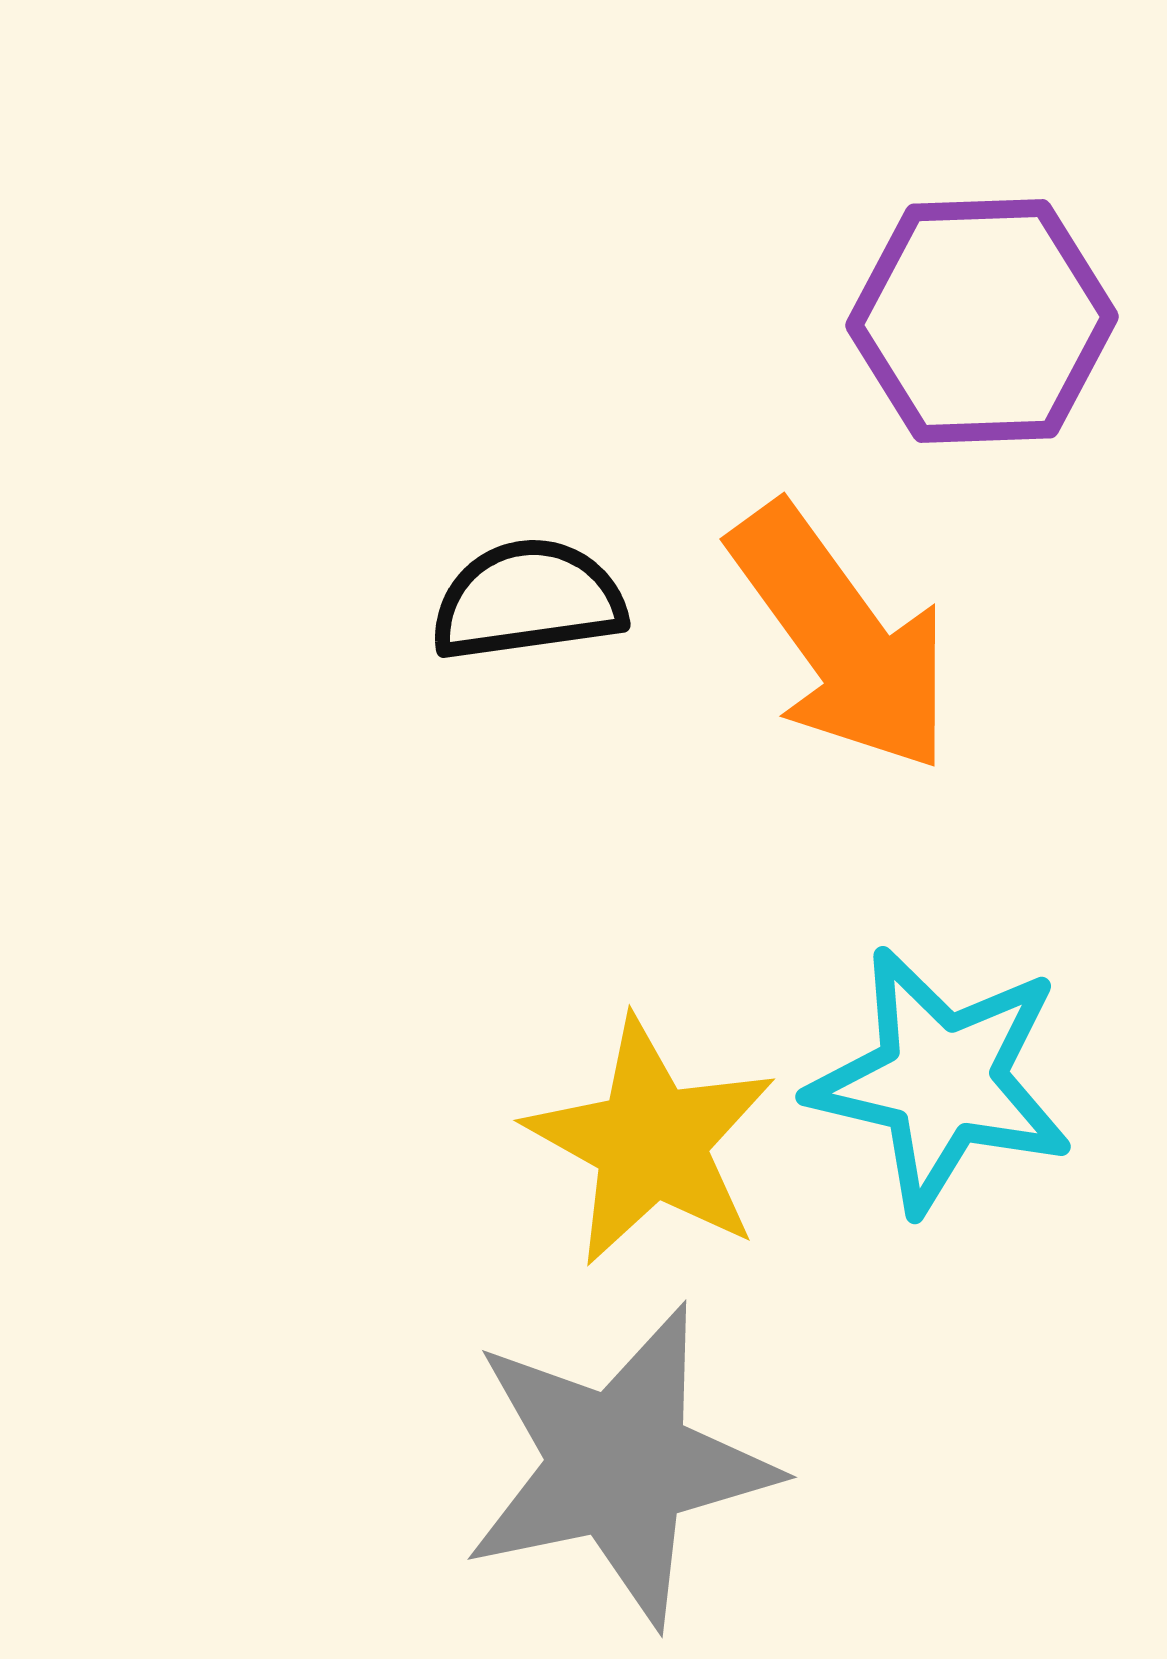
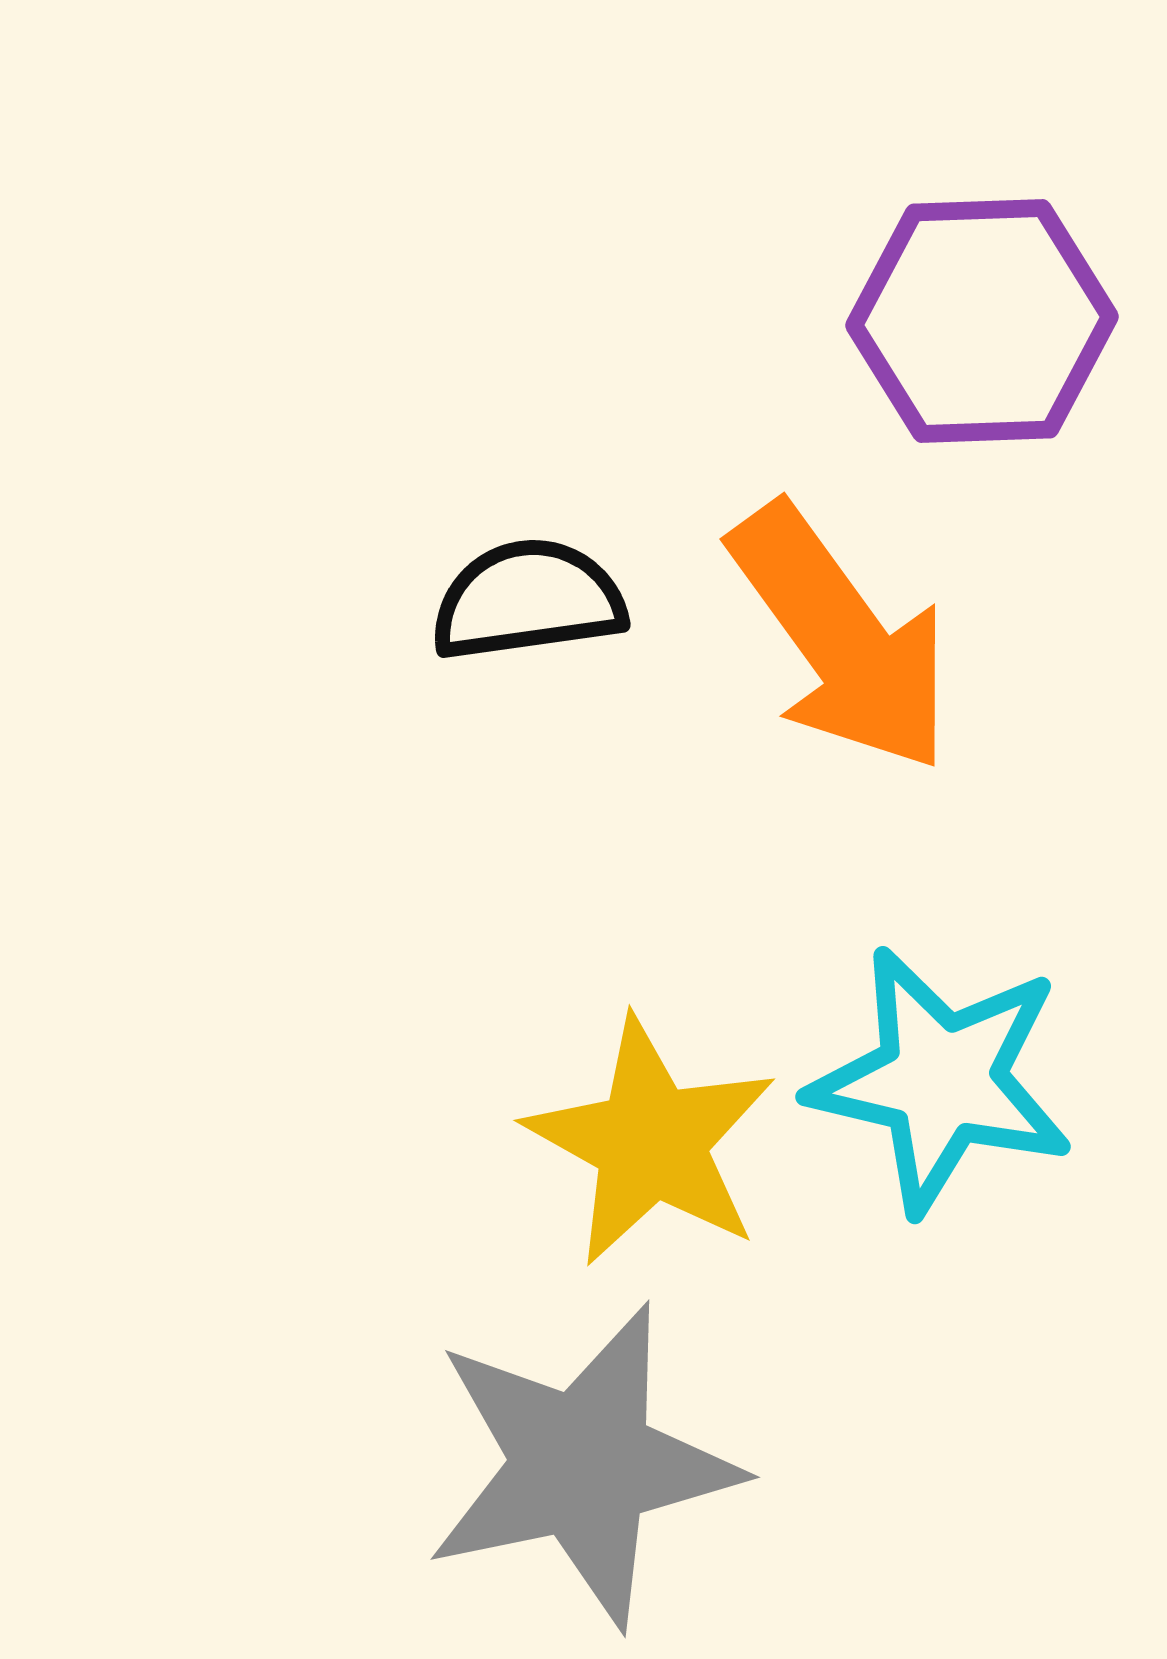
gray star: moved 37 px left
